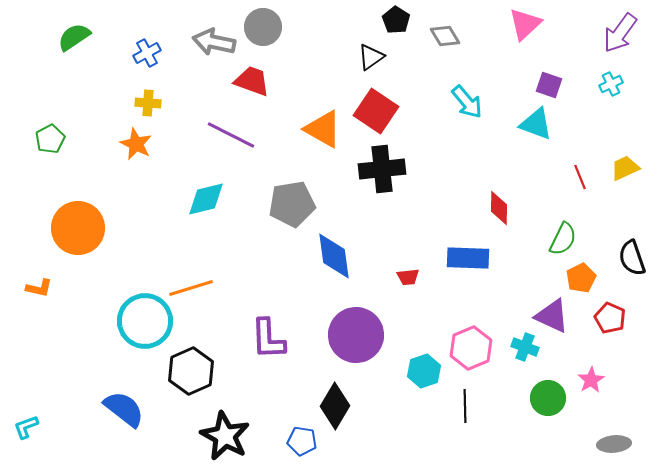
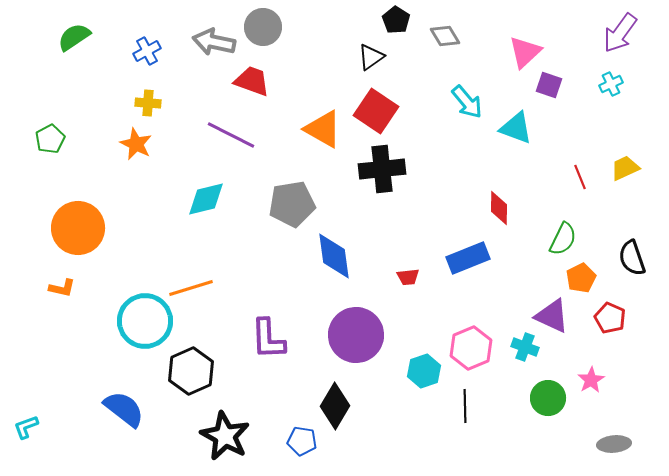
pink triangle at (525, 24): moved 28 px down
blue cross at (147, 53): moved 2 px up
cyan triangle at (536, 124): moved 20 px left, 4 px down
blue rectangle at (468, 258): rotated 24 degrees counterclockwise
orange L-shape at (39, 288): moved 23 px right
